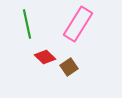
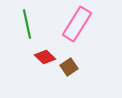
pink rectangle: moved 1 px left
